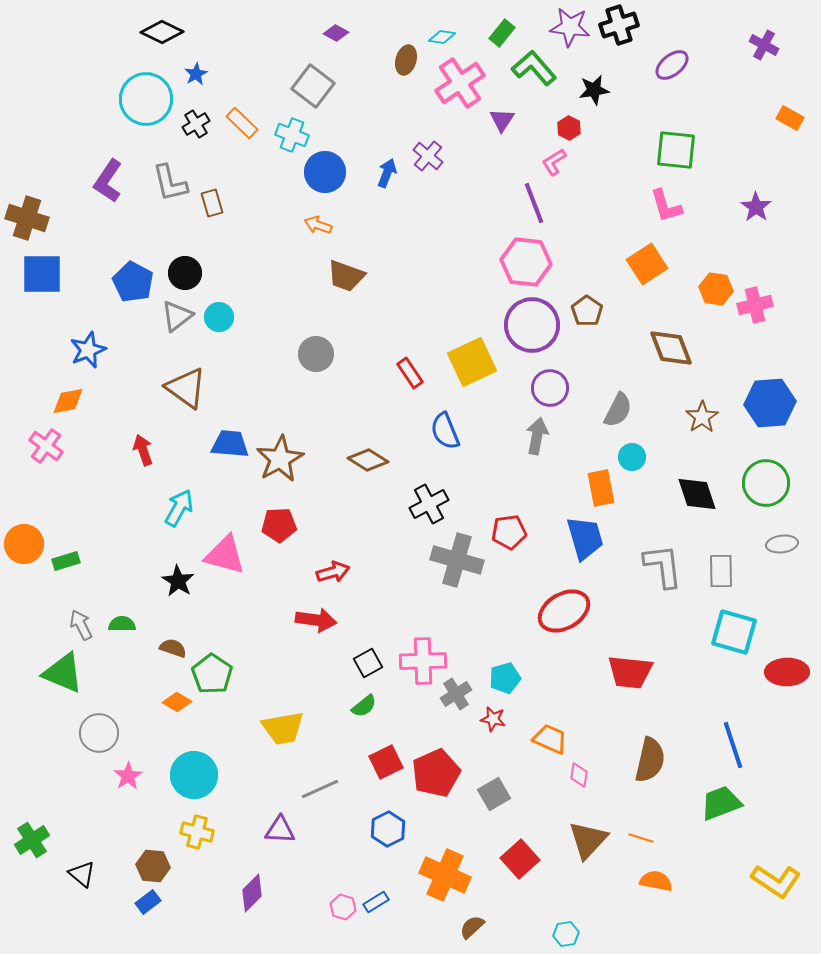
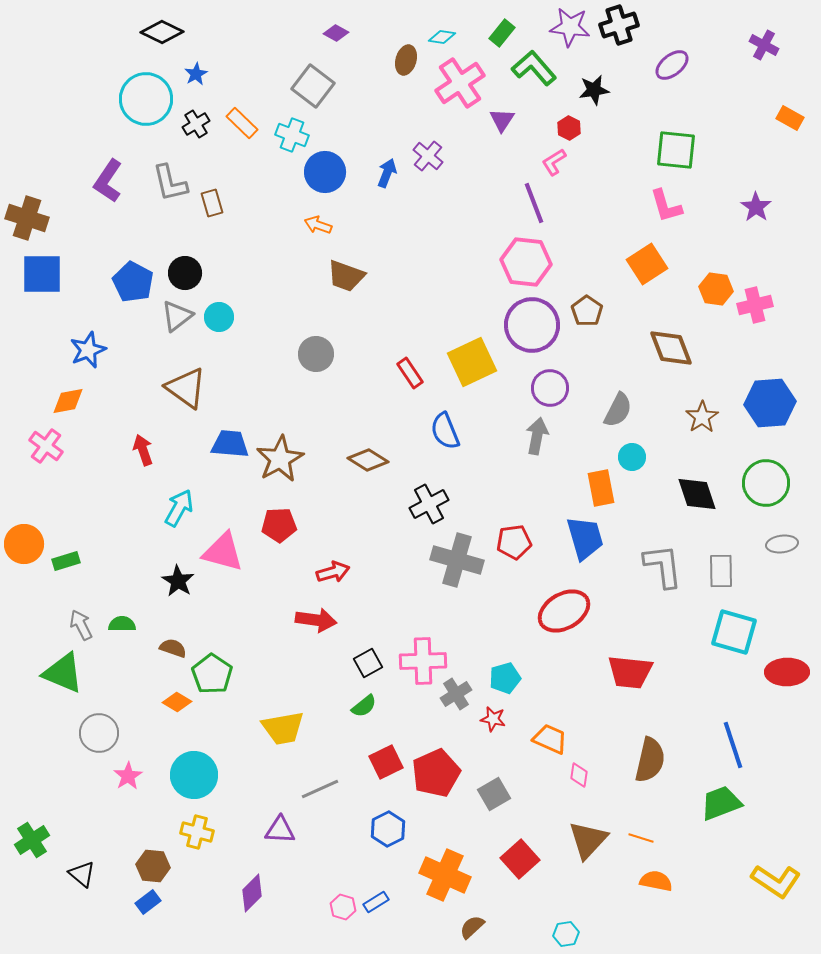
red pentagon at (509, 532): moved 5 px right, 10 px down
pink triangle at (225, 555): moved 2 px left, 3 px up
